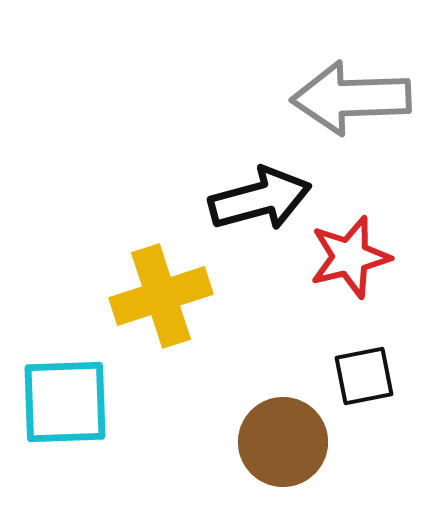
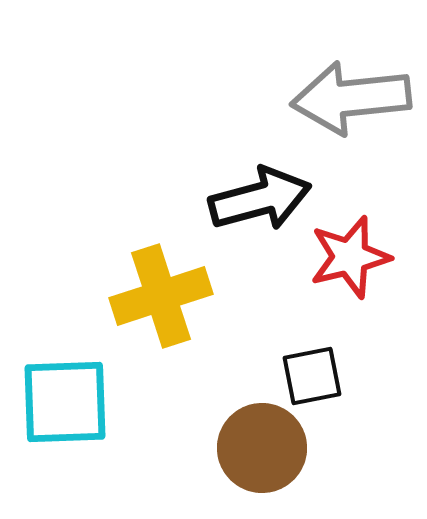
gray arrow: rotated 4 degrees counterclockwise
black square: moved 52 px left
brown circle: moved 21 px left, 6 px down
